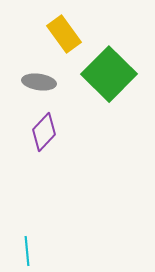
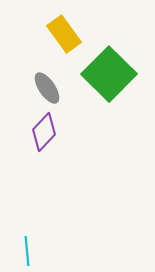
gray ellipse: moved 8 px right, 6 px down; rotated 48 degrees clockwise
